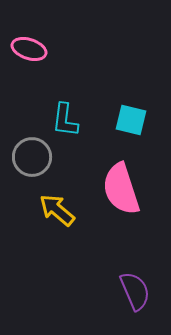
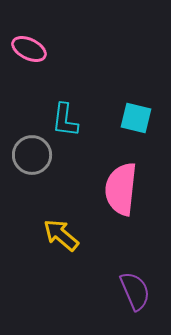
pink ellipse: rotated 8 degrees clockwise
cyan square: moved 5 px right, 2 px up
gray circle: moved 2 px up
pink semicircle: rotated 24 degrees clockwise
yellow arrow: moved 4 px right, 25 px down
